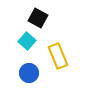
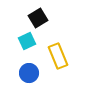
black square: rotated 30 degrees clockwise
cyan square: rotated 24 degrees clockwise
